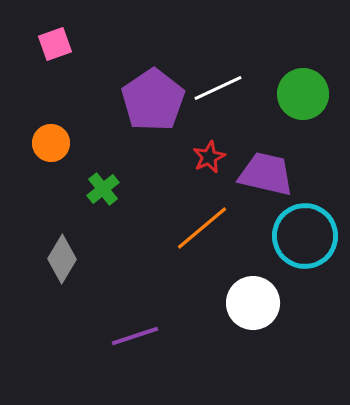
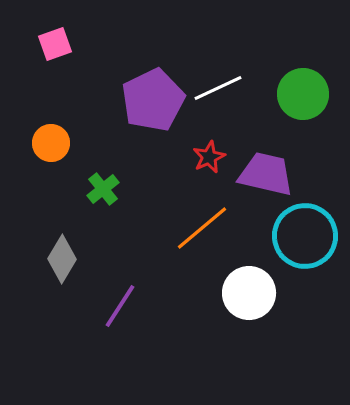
purple pentagon: rotated 8 degrees clockwise
white circle: moved 4 px left, 10 px up
purple line: moved 15 px left, 30 px up; rotated 39 degrees counterclockwise
